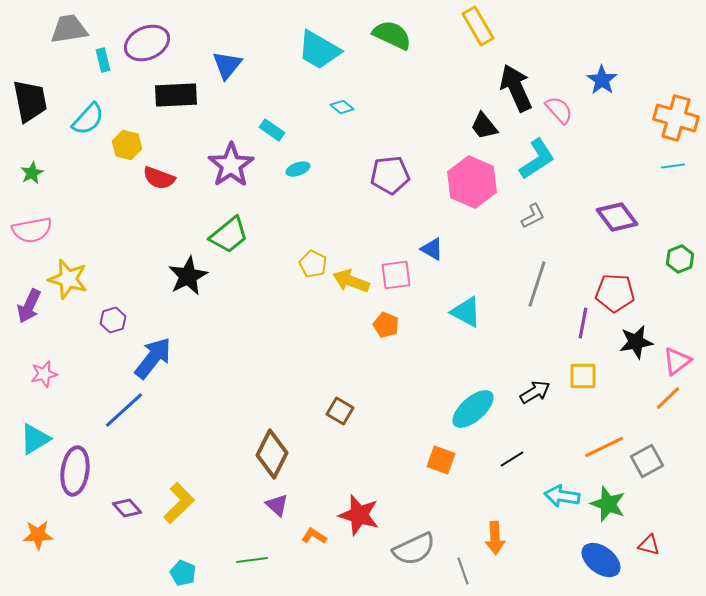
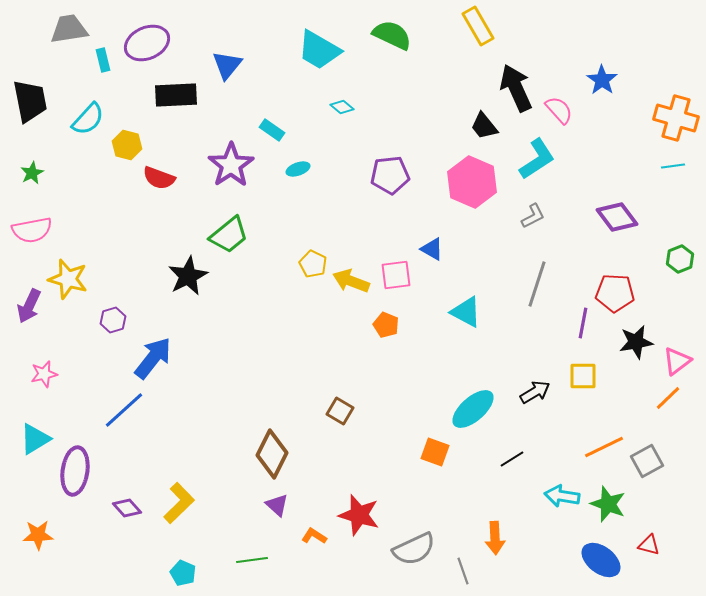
orange square at (441, 460): moved 6 px left, 8 px up
